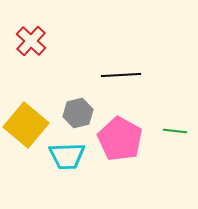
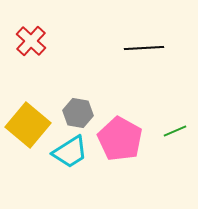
black line: moved 23 px right, 27 px up
gray hexagon: rotated 24 degrees clockwise
yellow square: moved 2 px right
green line: rotated 30 degrees counterclockwise
cyan trapezoid: moved 3 px right, 4 px up; rotated 30 degrees counterclockwise
